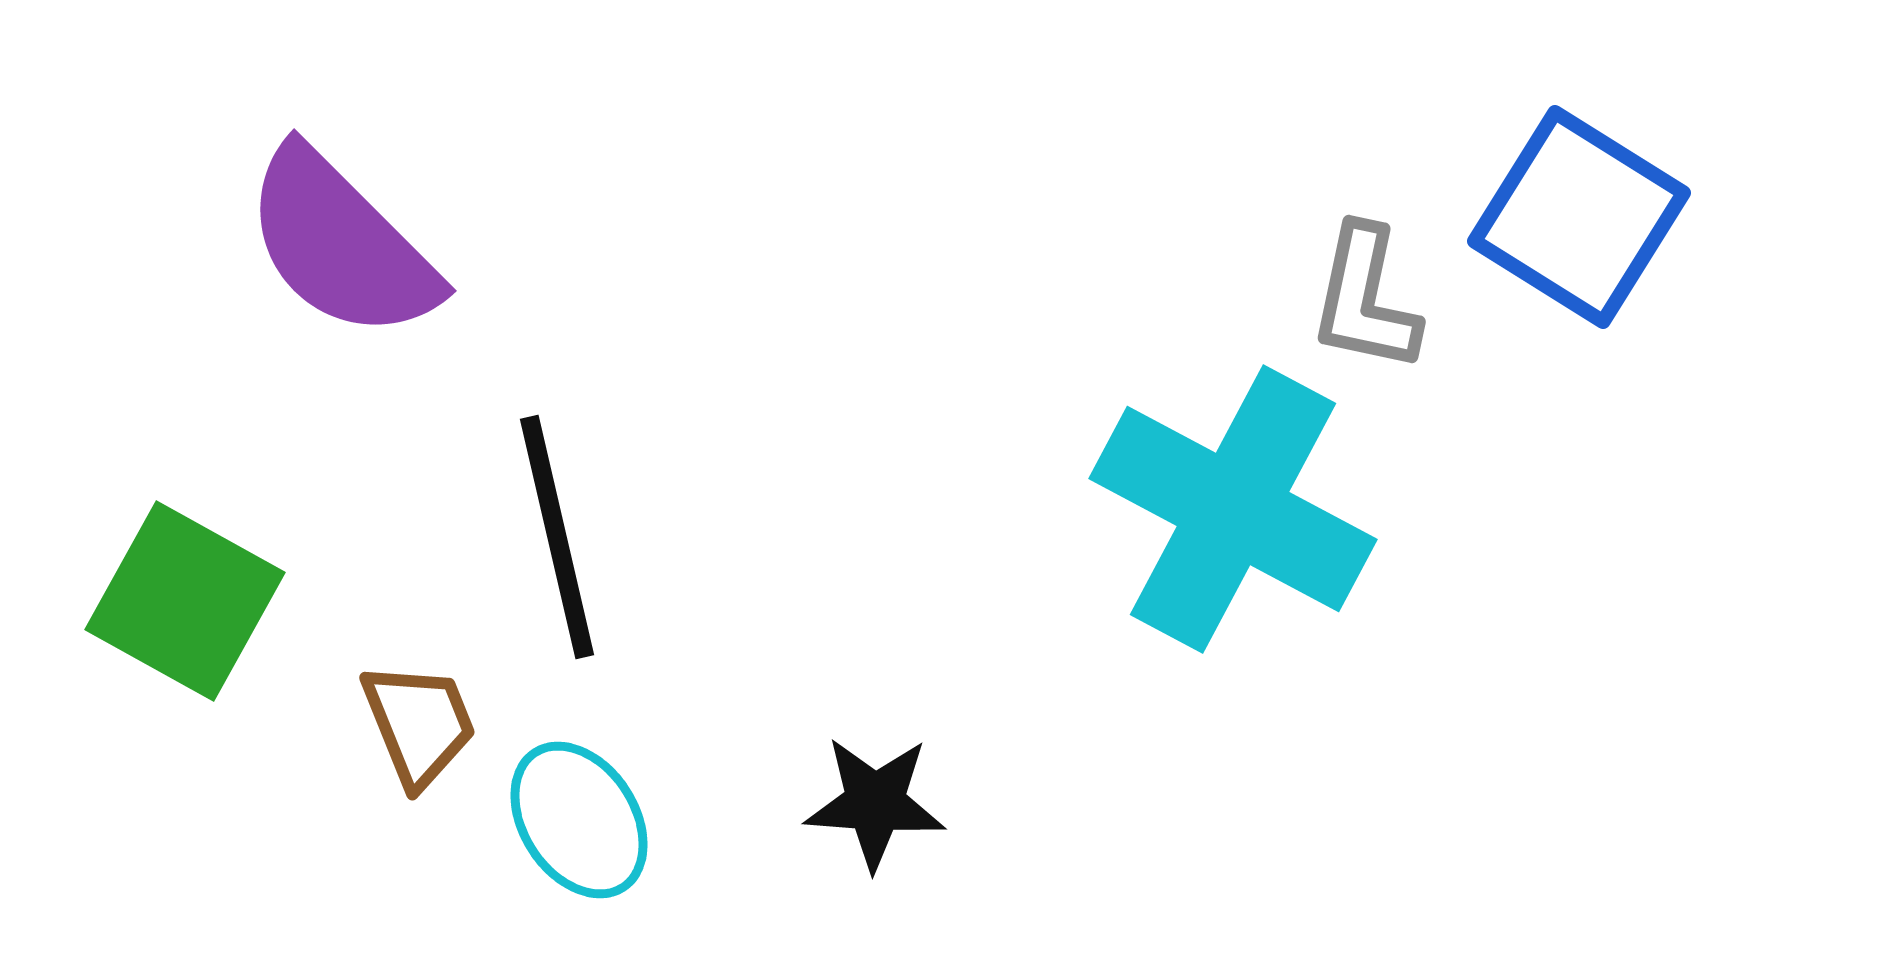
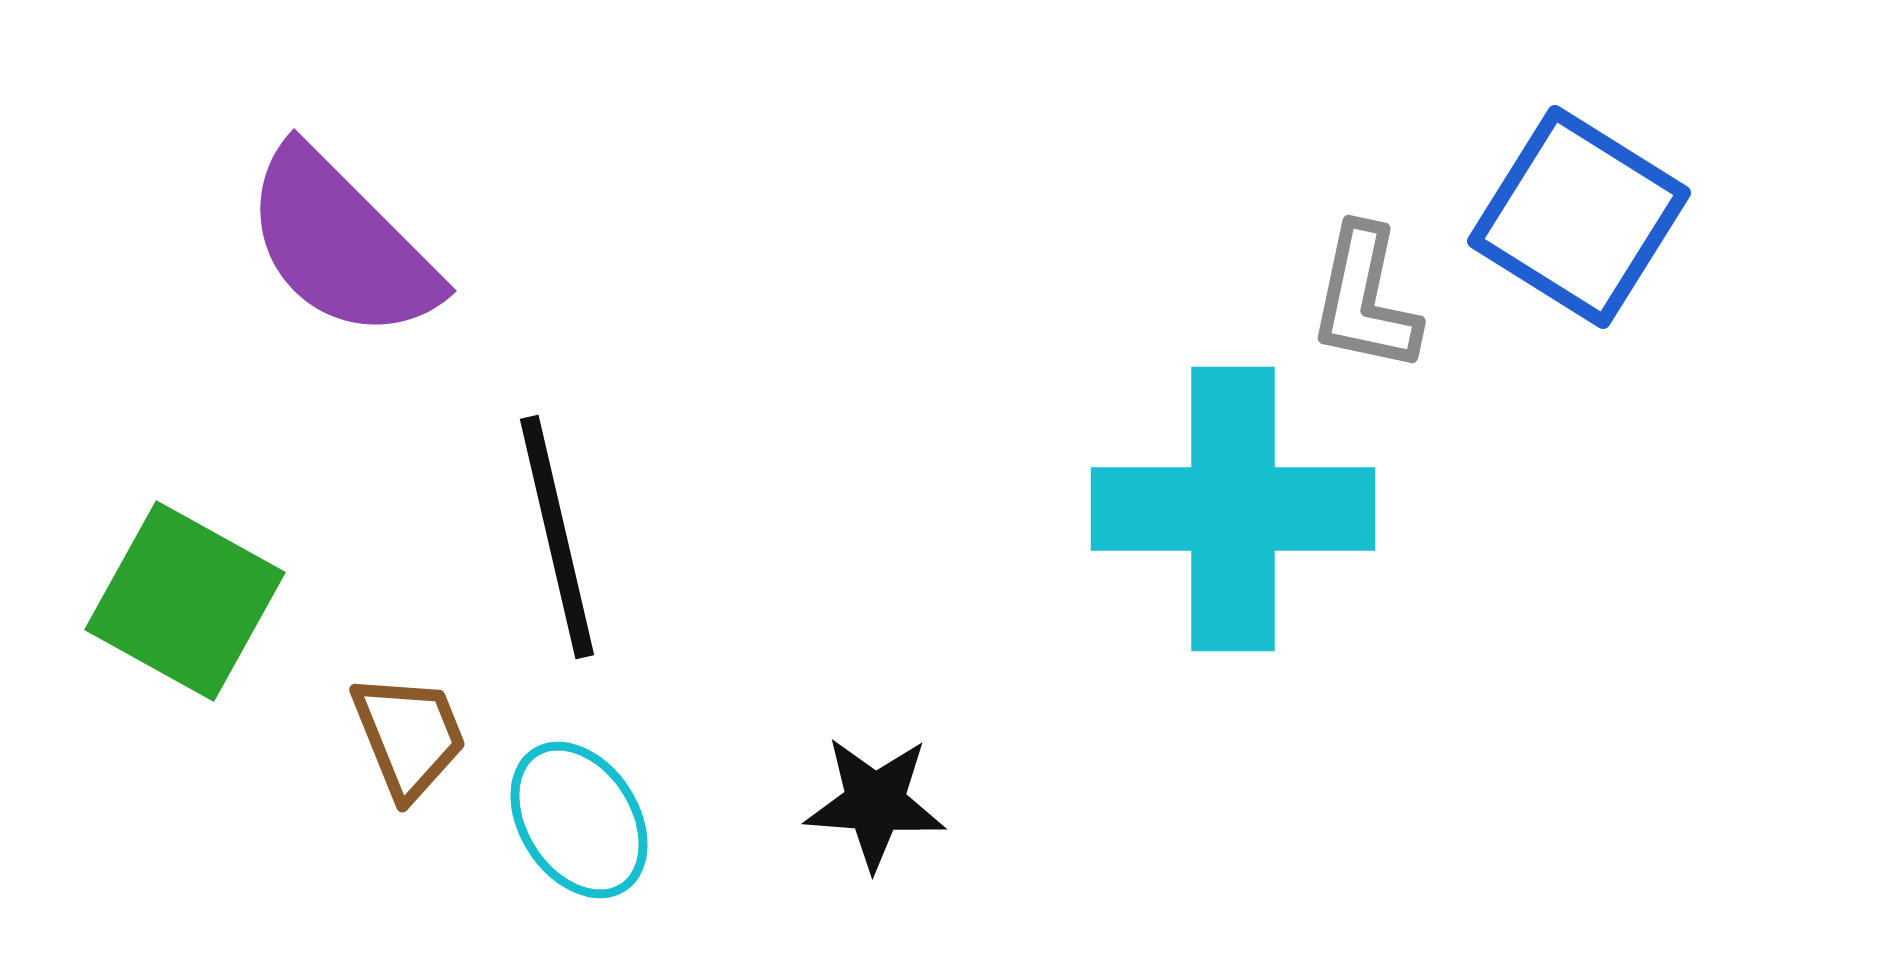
cyan cross: rotated 28 degrees counterclockwise
brown trapezoid: moved 10 px left, 12 px down
